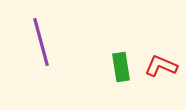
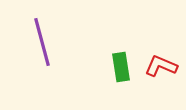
purple line: moved 1 px right
